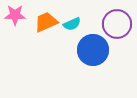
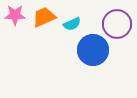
orange trapezoid: moved 2 px left, 5 px up
